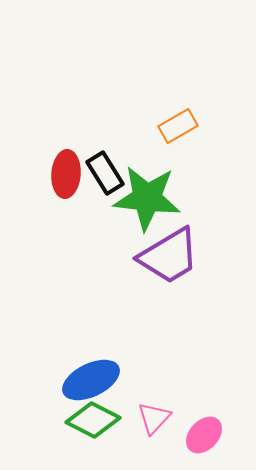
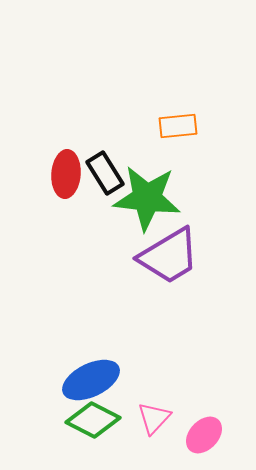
orange rectangle: rotated 24 degrees clockwise
